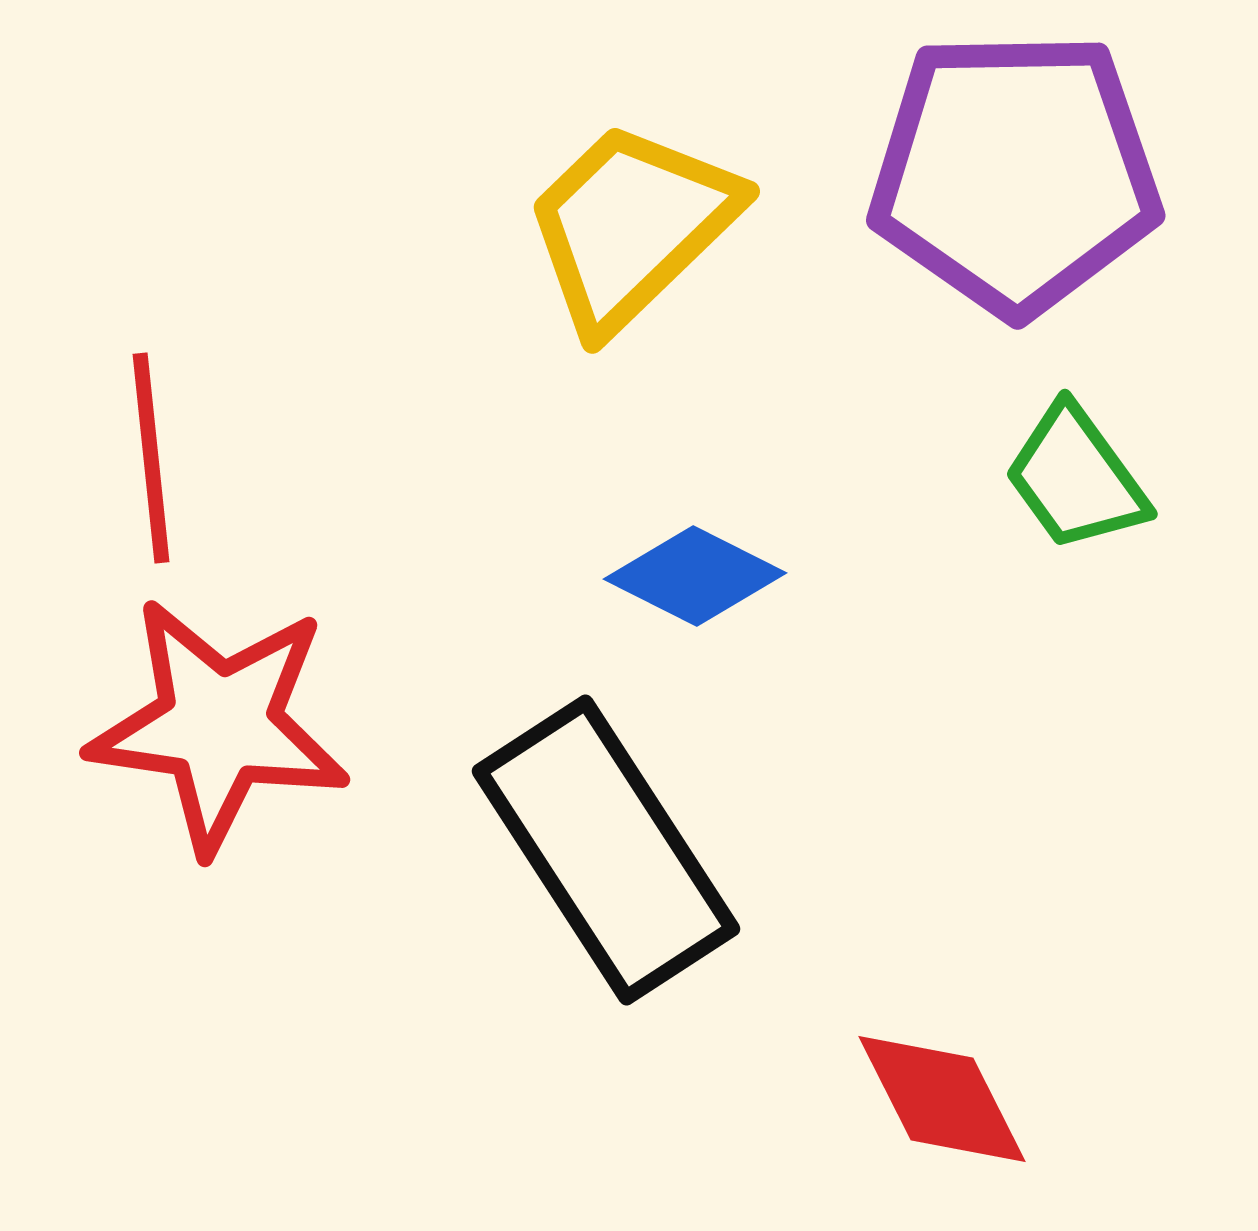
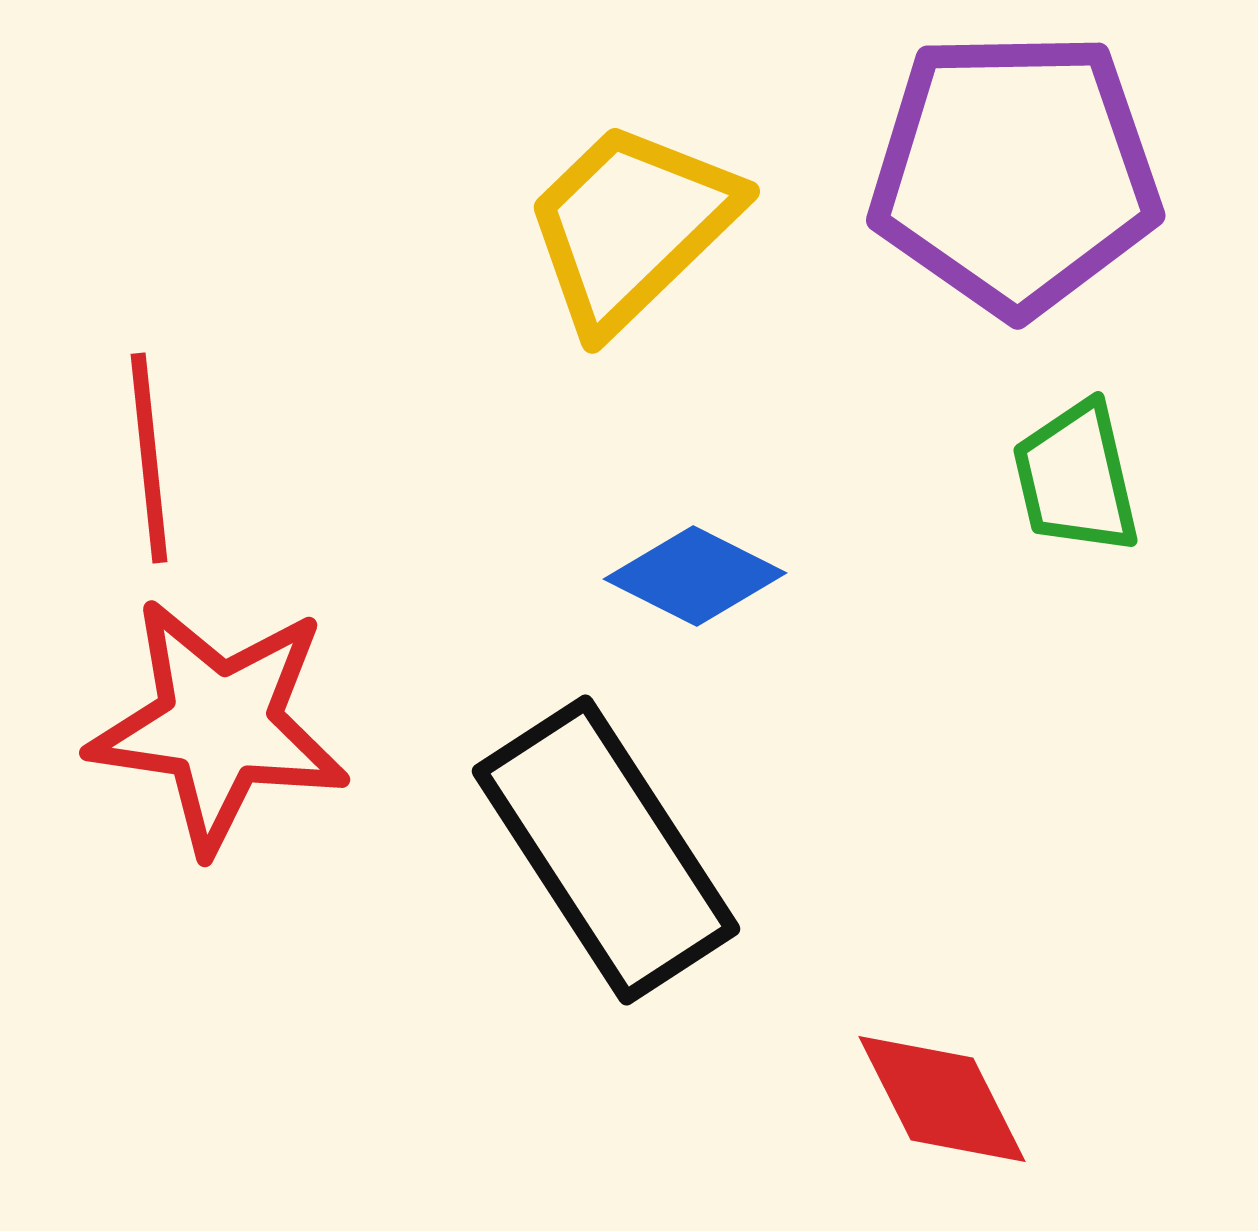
red line: moved 2 px left
green trapezoid: rotated 23 degrees clockwise
